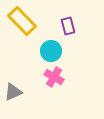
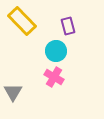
cyan circle: moved 5 px right
gray triangle: rotated 36 degrees counterclockwise
